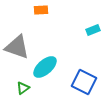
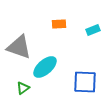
orange rectangle: moved 18 px right, 14 px down
gray triangle: moved 2 px right
blue square: moved 1 px right; rotated 25 degrees counterclockwise
